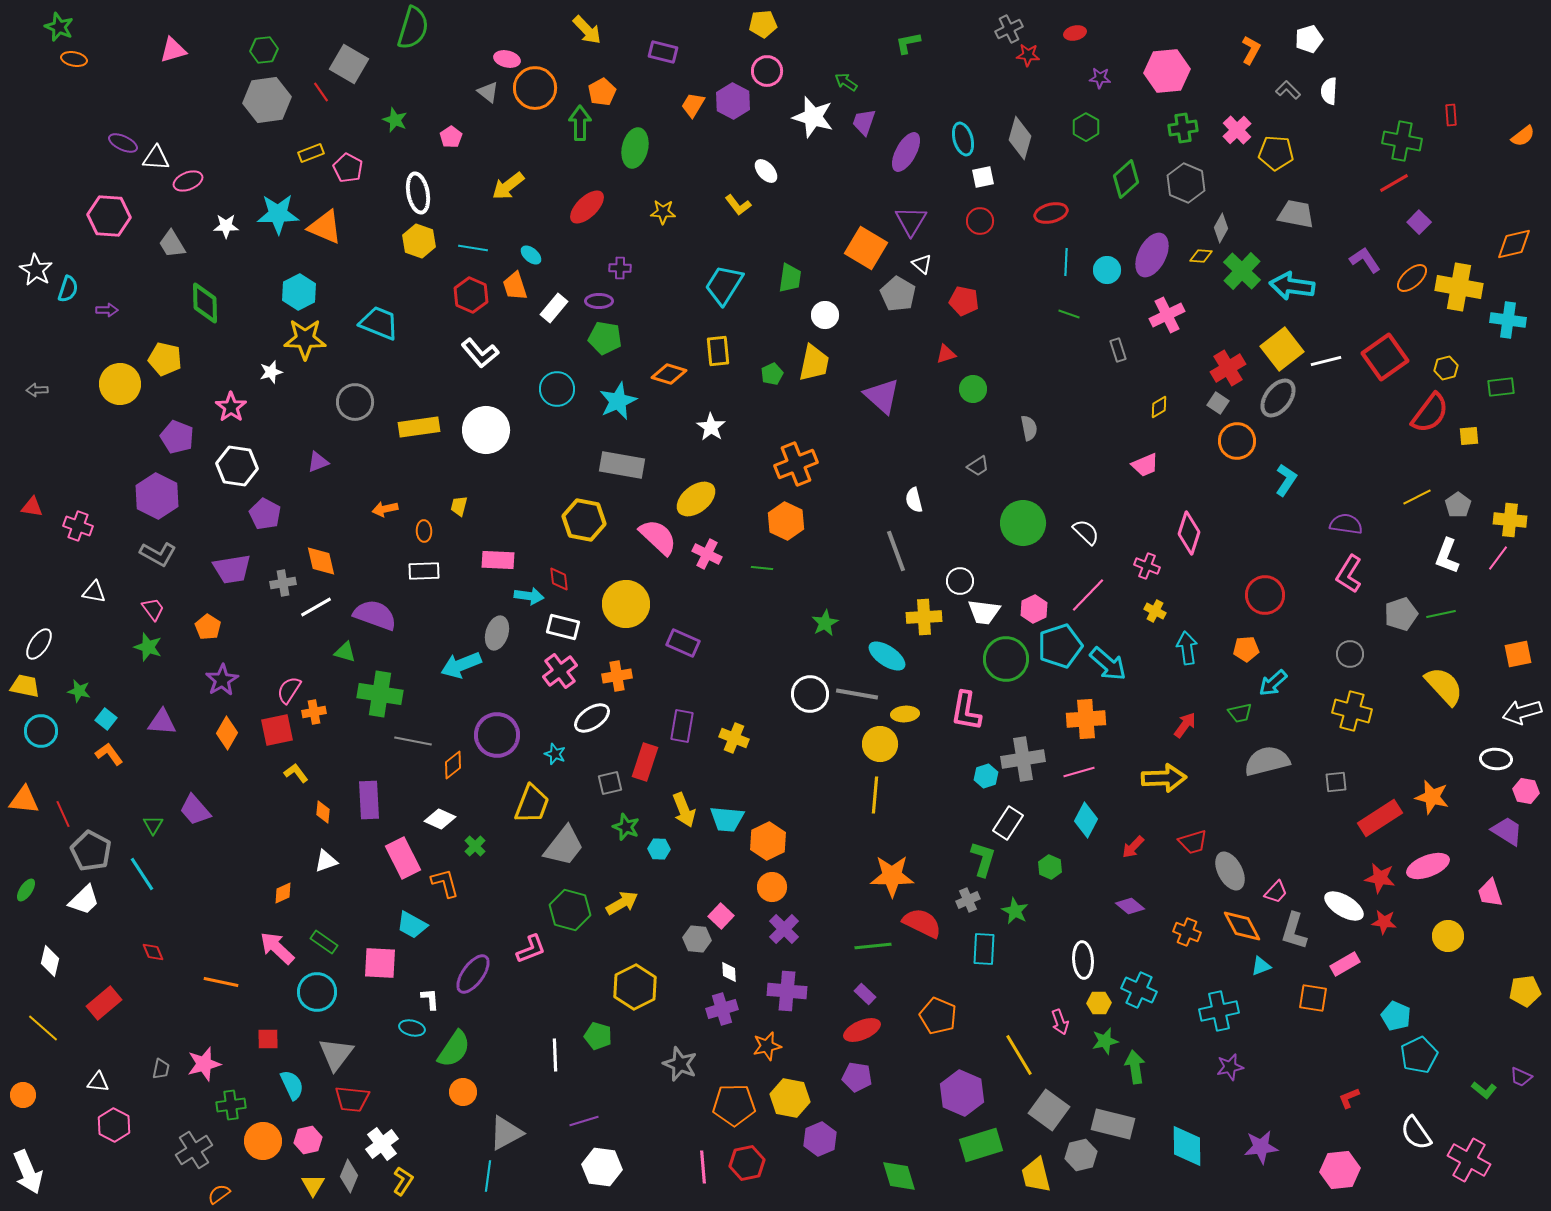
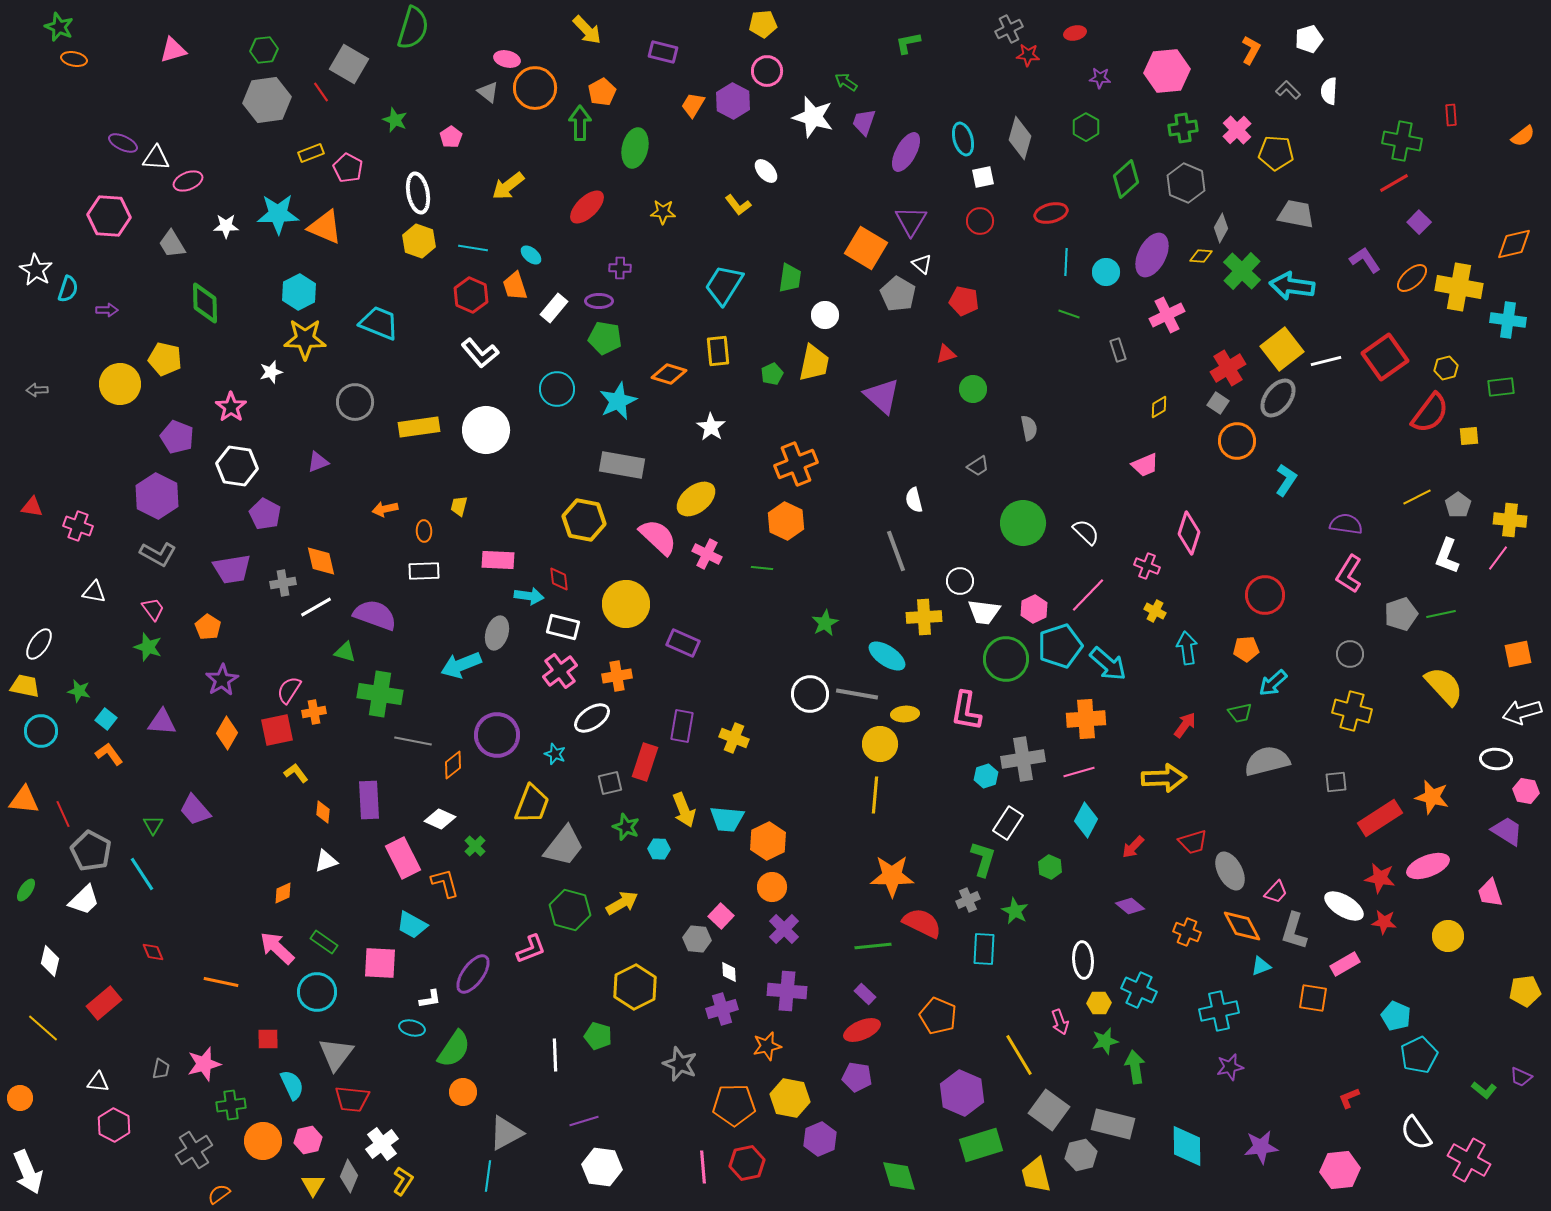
cyan circle at (1107, 270): moved 1 px left, 2 px down
white L-shape at (430, 999): rotated 85 degrees clockwise
orange circle at (23, 1095): moved 3 px left, 3 px down
